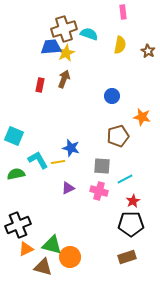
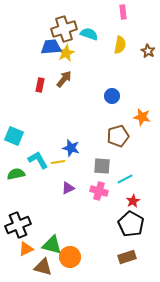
brown arrow: rotated 18 degrees clockwise
black pentagon: rotated 30 degrees clockwise
